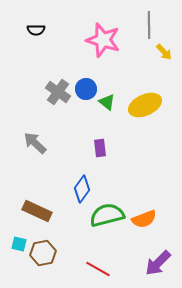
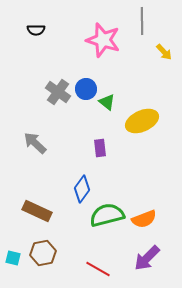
gray line: moved 7 px left, 4 px up
yellow ellipse: moved 3 px left, 16 px down
cyan square: moved 6 px left, 14 px down
purple arrow: moved 11 px left, 5 px up
